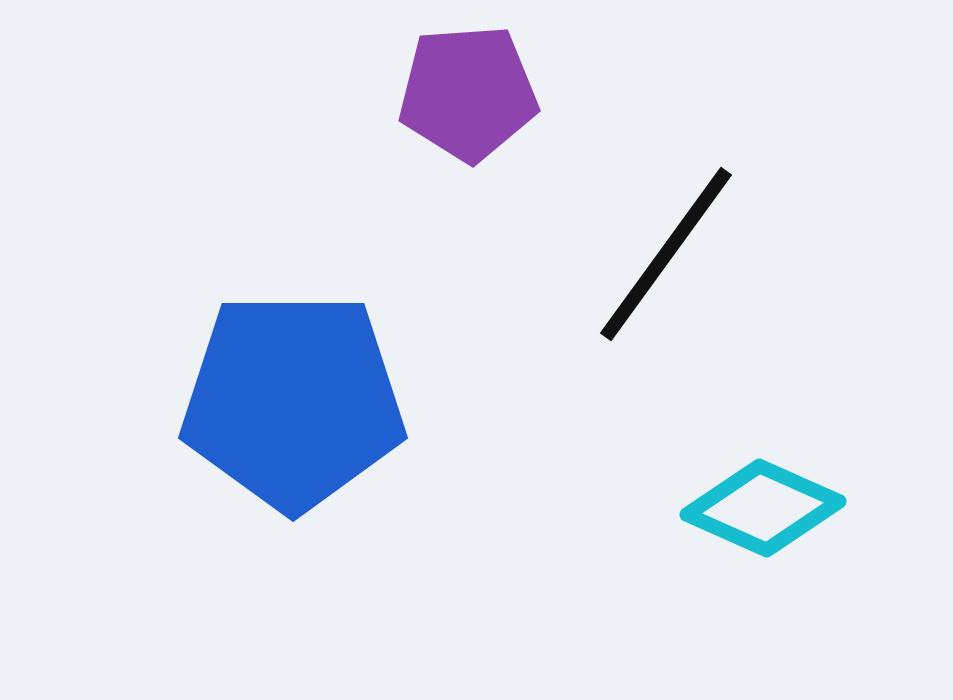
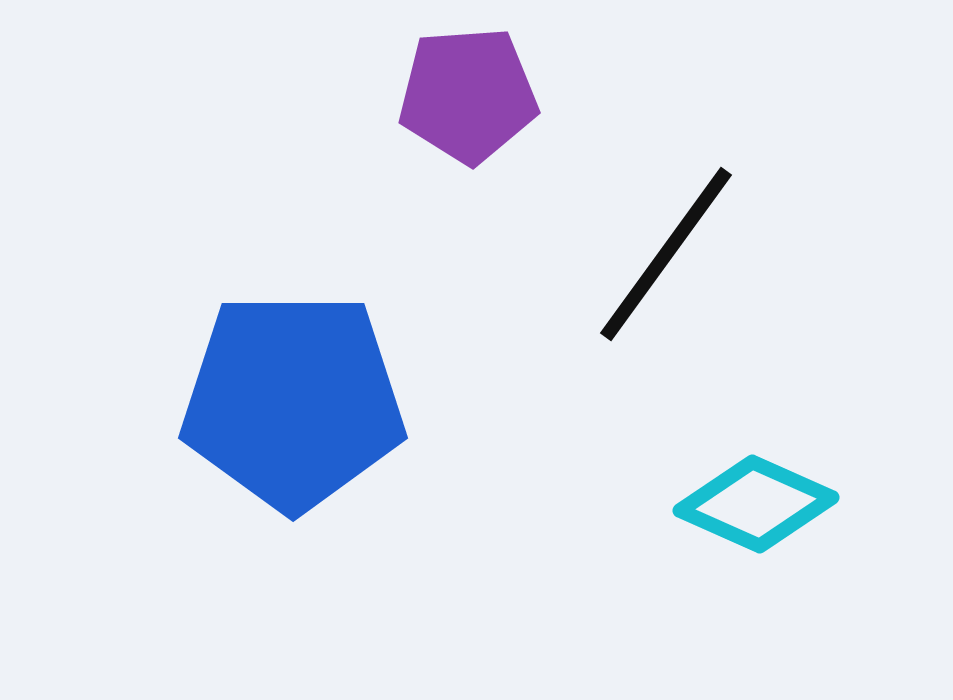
purple pentagon: moved 2 px down
cyan diamond: moved 7 px left, 4 px up
